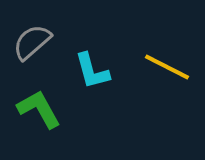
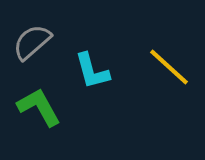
yellow line: moved 2 px right; rotated 15 degrees clockwise
green L-shape: moved 2 px up
